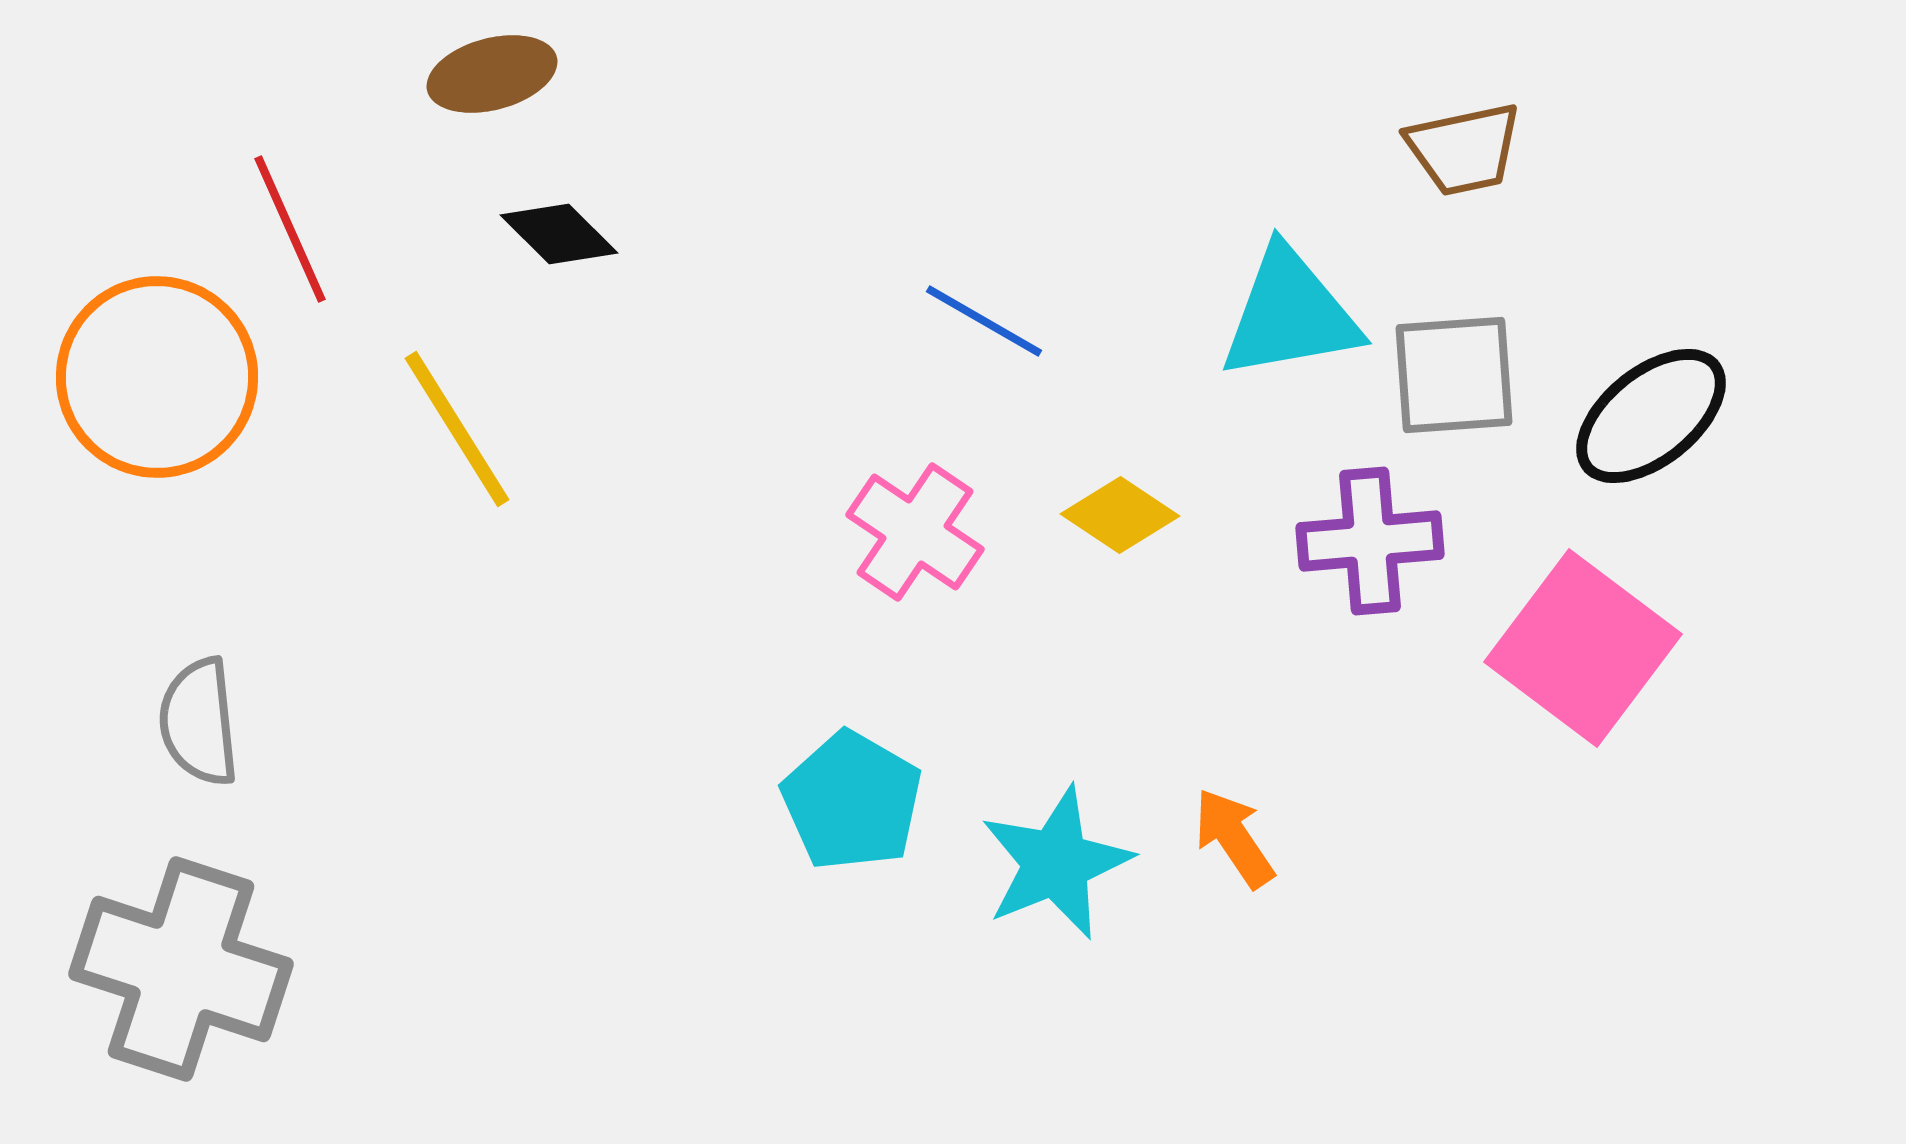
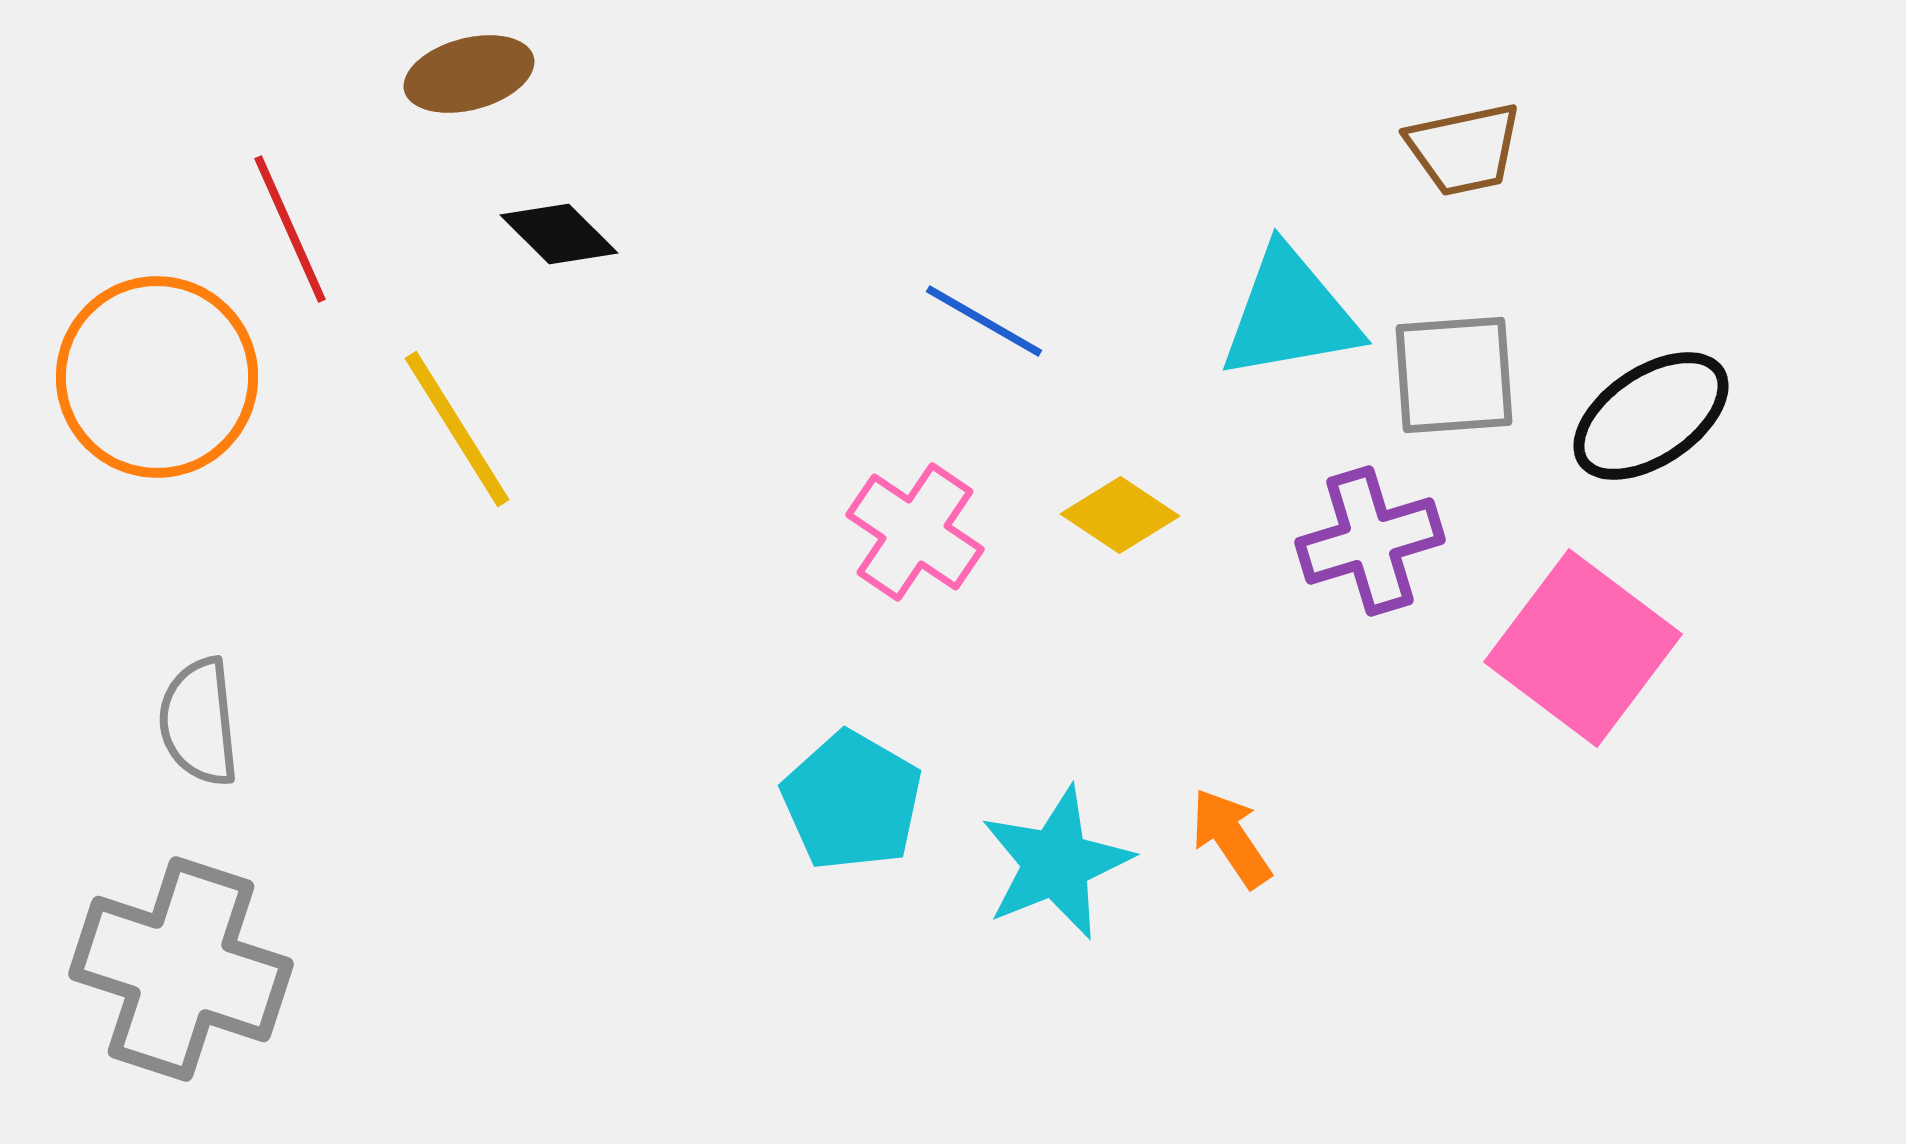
brown ellipse: moved 23 px left
black ellipse: rotated 5 degrees clockwise
purple cross: rotated 12 degrees counterclockwise
orange arrow: moved 3 px left
